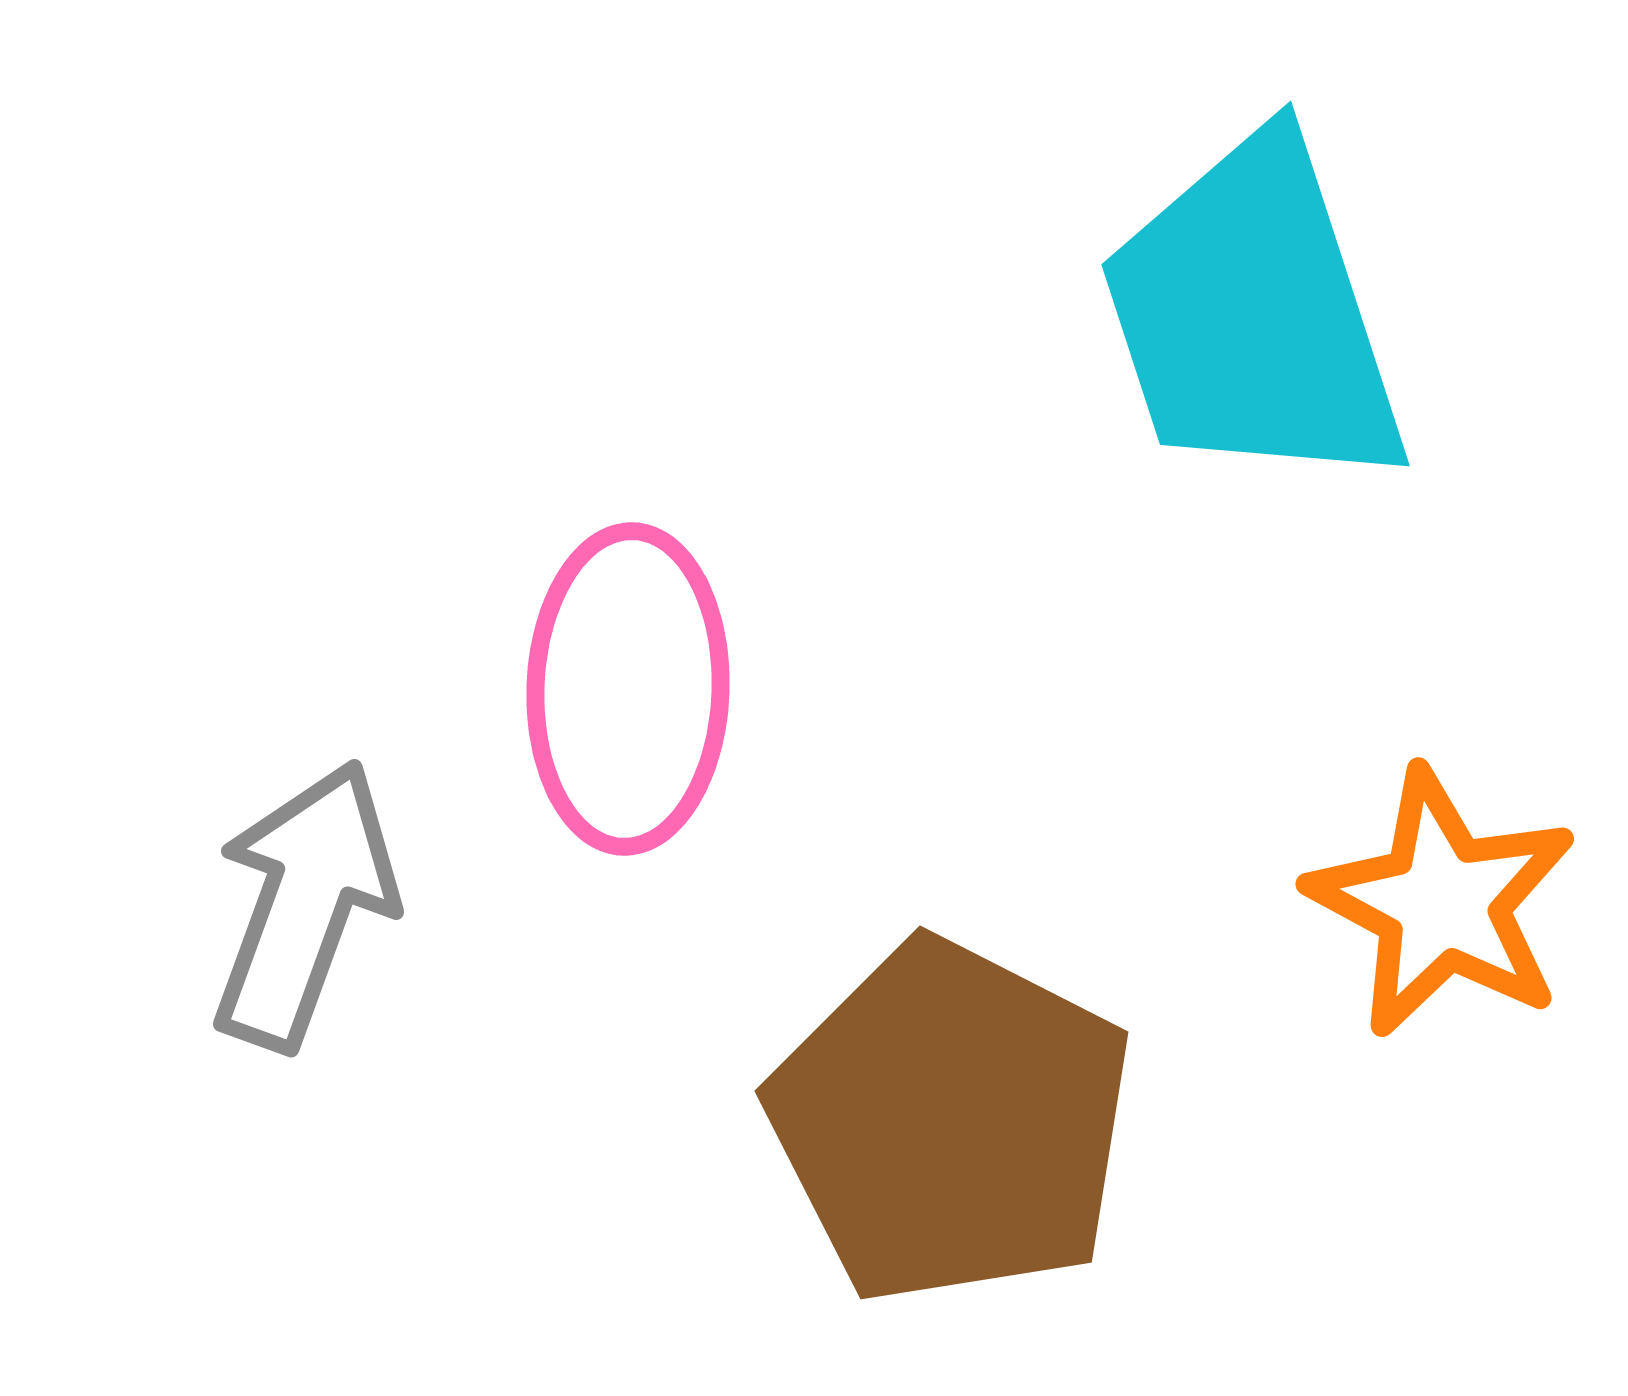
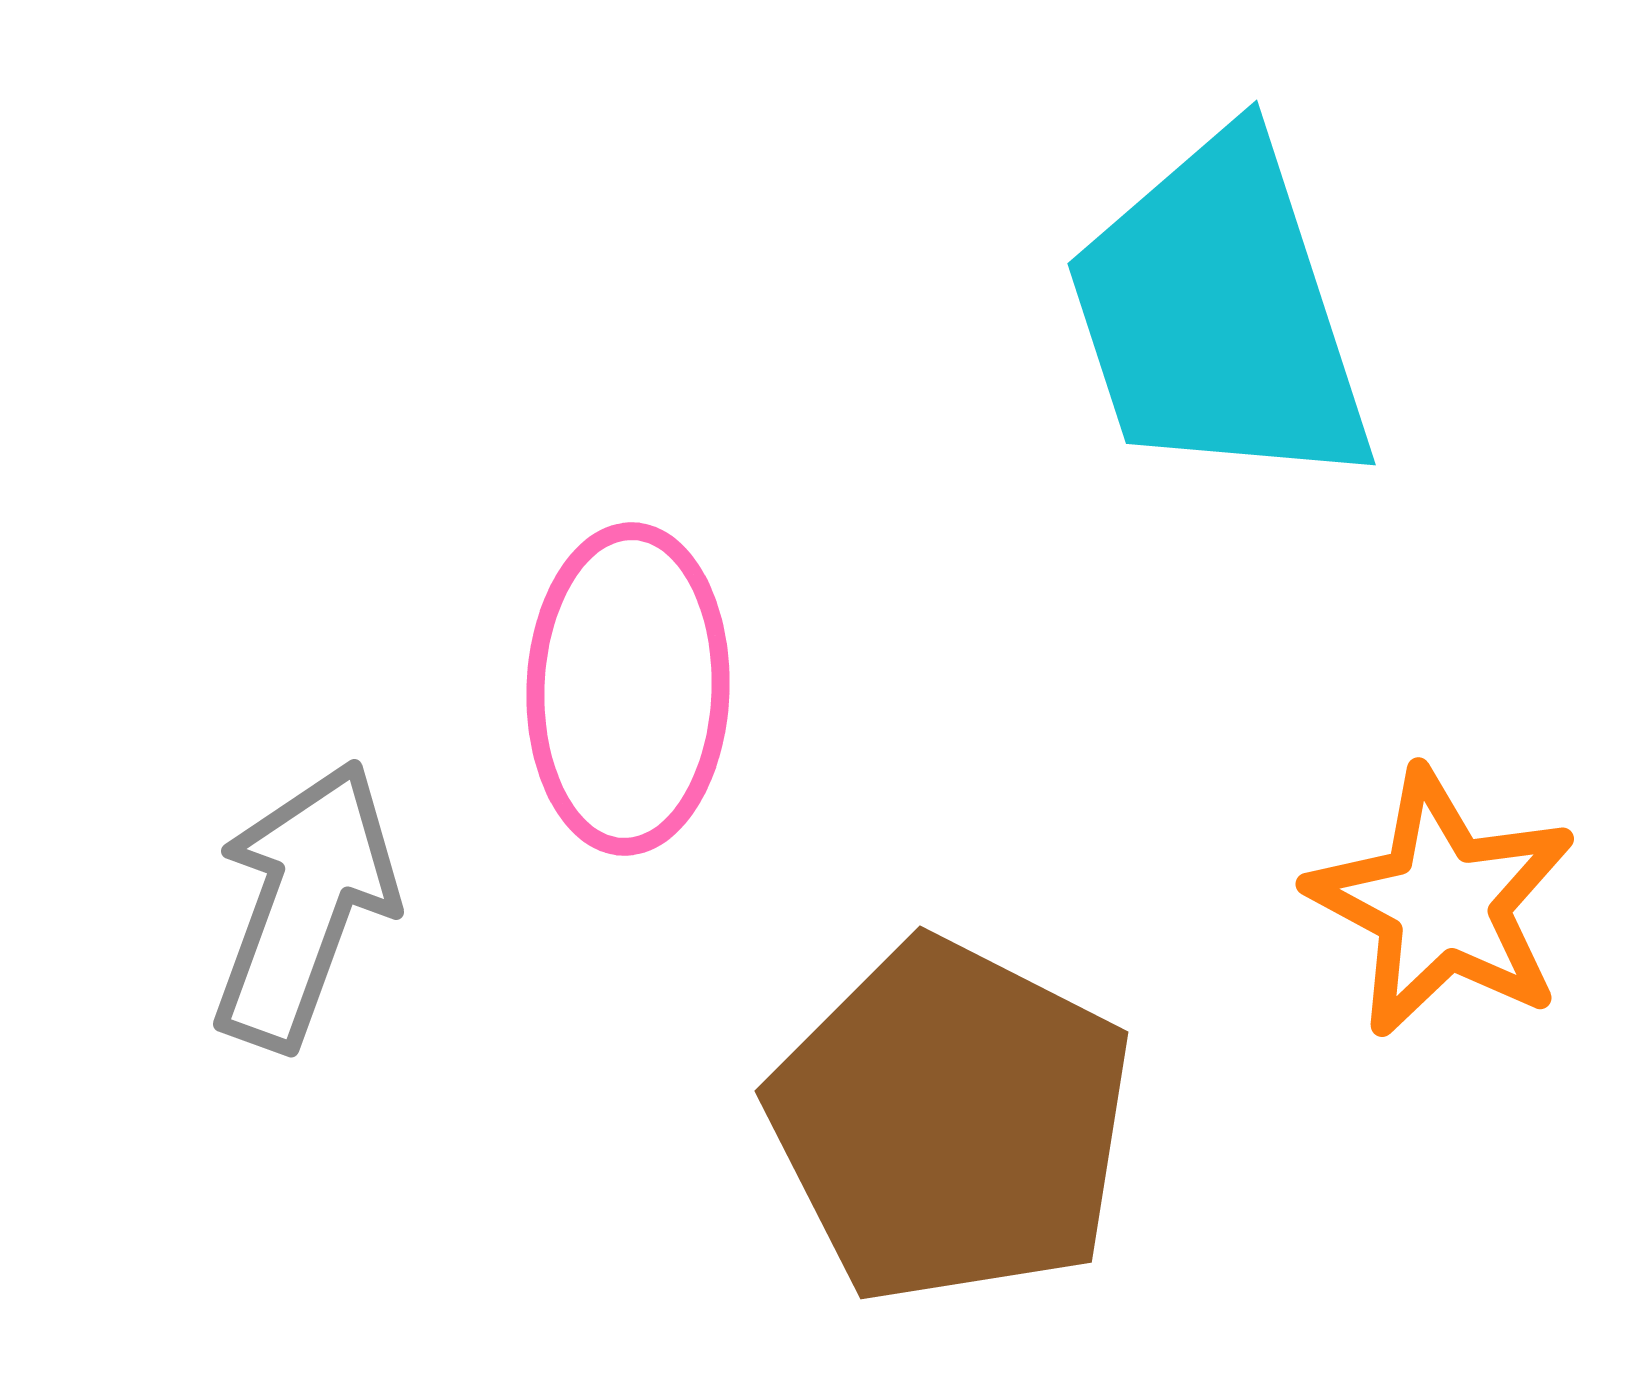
cyan trapezoid: moved 34 px left, 1 px up
